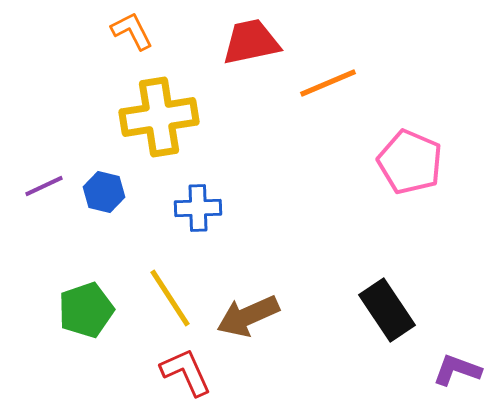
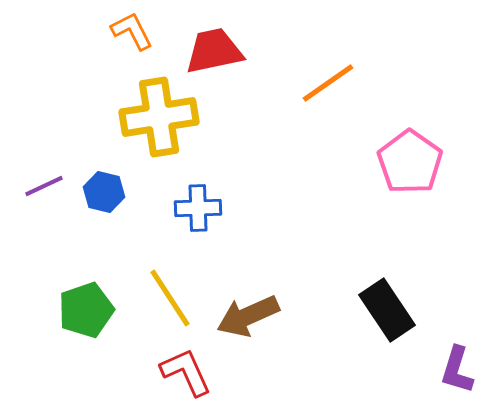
red trapezoid: moved 37 px left, 9 px down
orange line: rotated 12 degrees counterclockwise
pink pentagon: rotated 12 degrees clockwise
purple L-shape: rotated 93 degrees counterclockwise
